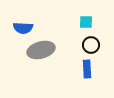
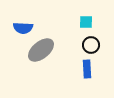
gray ellipse: rotated 24 degrees counterclockwise
